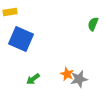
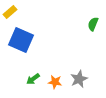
yellow rectangle: rotated 32 degrees counterclockwise
blue square: moved 1 px down
orange star: moved 12 px left, 8 px down; rotated 16 degrees counterclockwise
gray star: rotated 12 degrees counterclockwise
